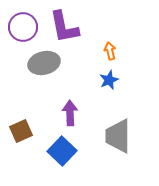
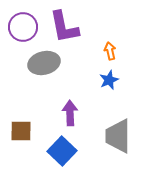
brown square: rotated 25 degrees clockwise
